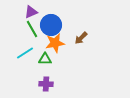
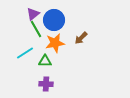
purple triangle: moved 2 px right, 2 px down; rotated 16 degrees counterclockwise
blue circle: moved 3 px right, 5 px up
green line: moved 4 px right
green triangle: moved 2 px down
